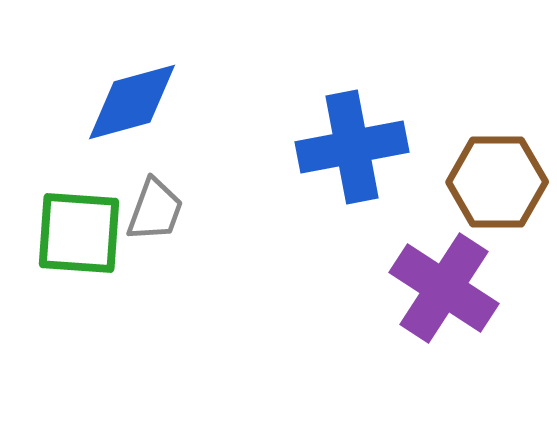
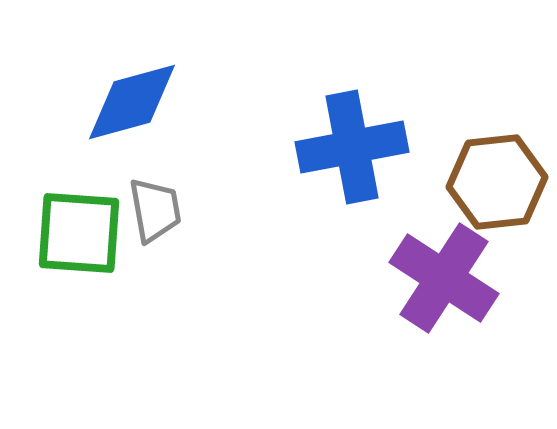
brown hexagon: rotated 6 degrees counterclockwise
gray trapezoid: rotated 30 degrees counterclockwise
purple cross: moved 10 px up
